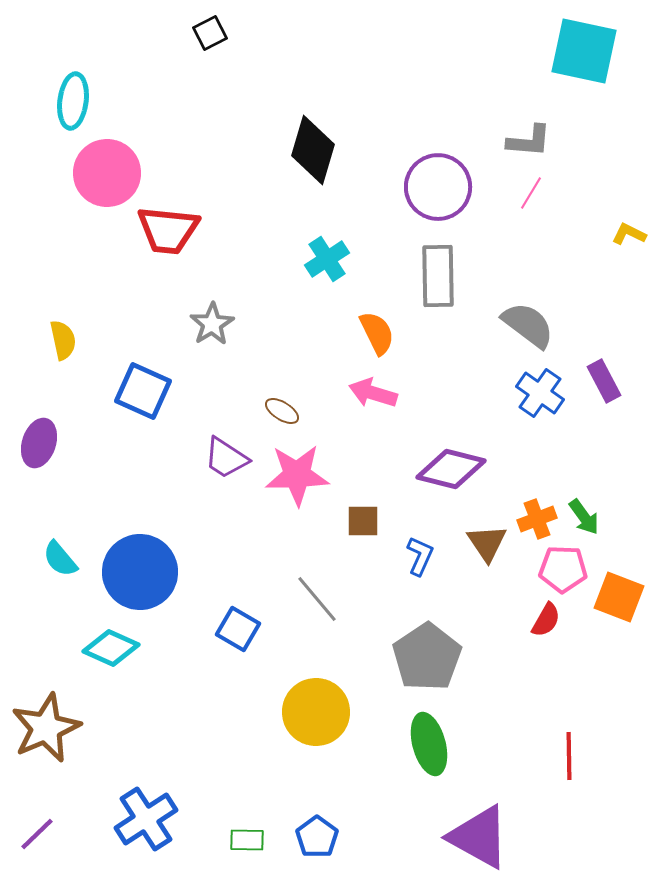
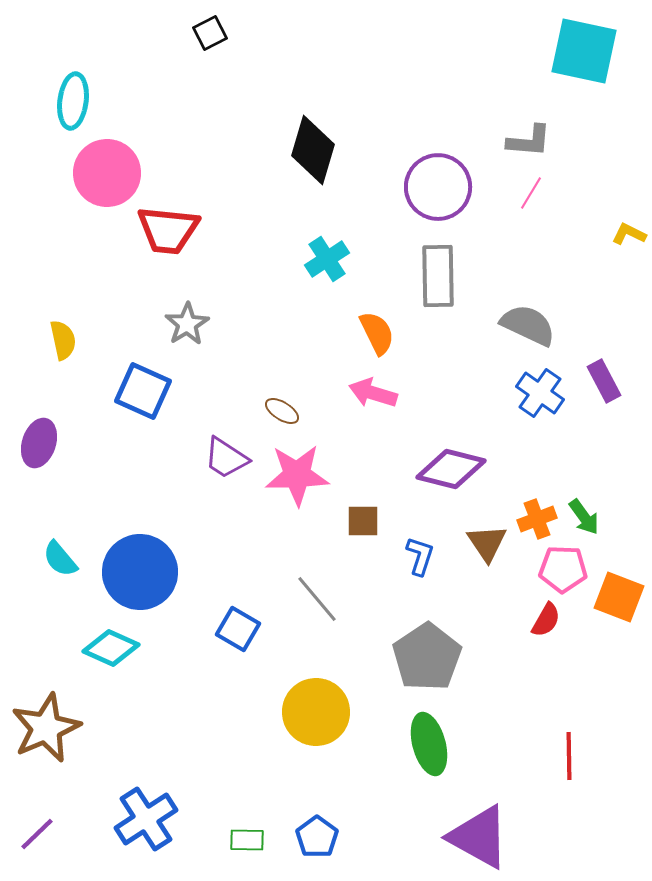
gray star at (212, 324): moved 25 px left
gray semicircle at (528, 325): rotated 12 degrees counterclockwise
blue L-shape at (420, 556): rotated 6 degrees counterclockwise
